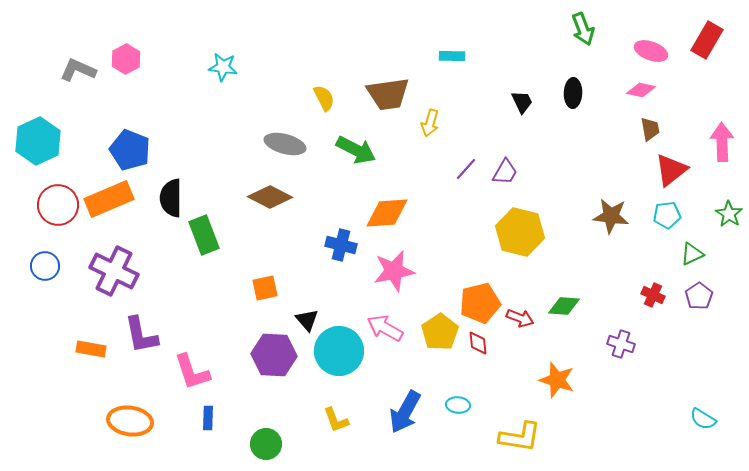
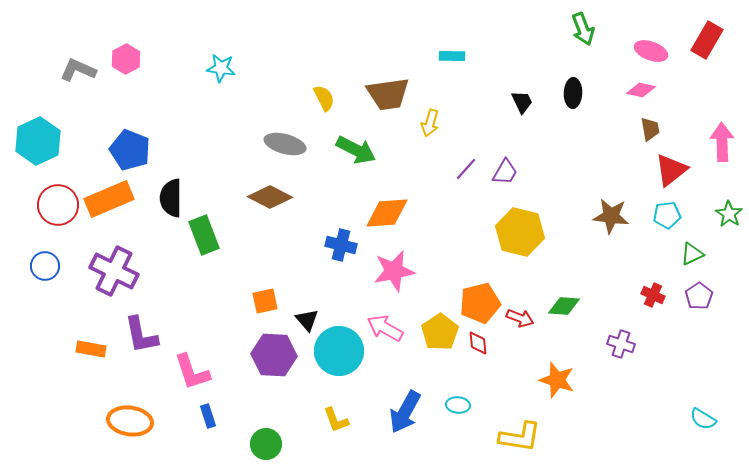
cyan star at (223, 67): moved 2 px left, 1 px down
orange square at (265, 288): moved 13 px down
blue rectangle at (208, 418): moved 2 px up; rotated 20 degrees counterclockwise
